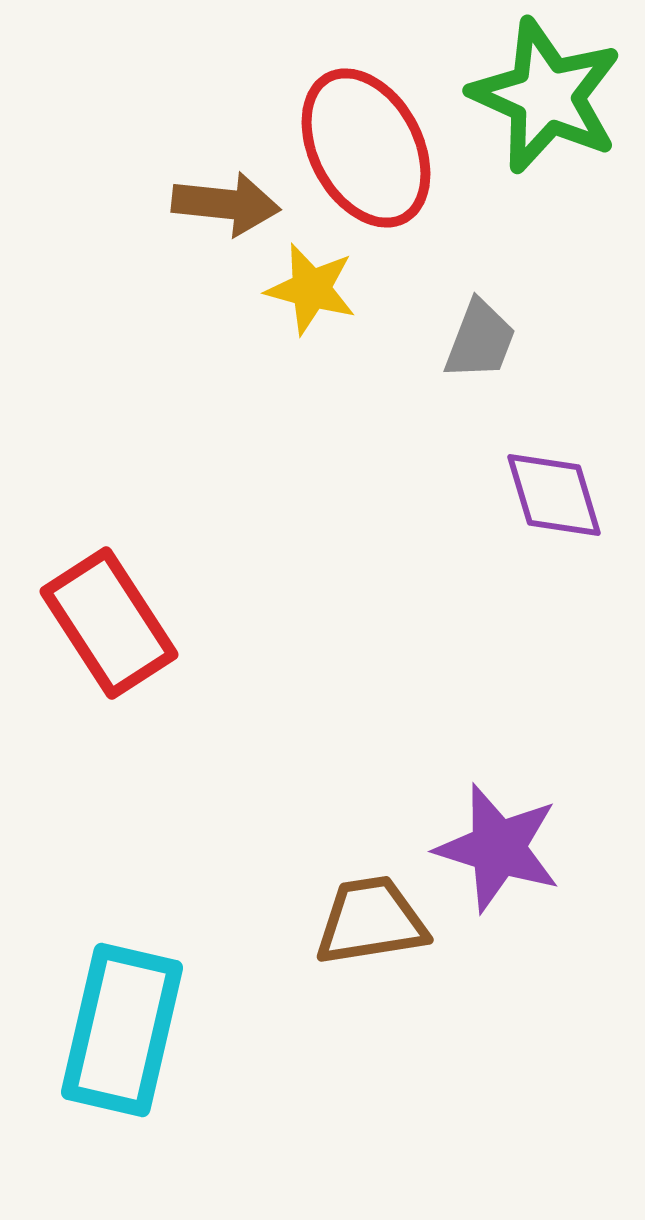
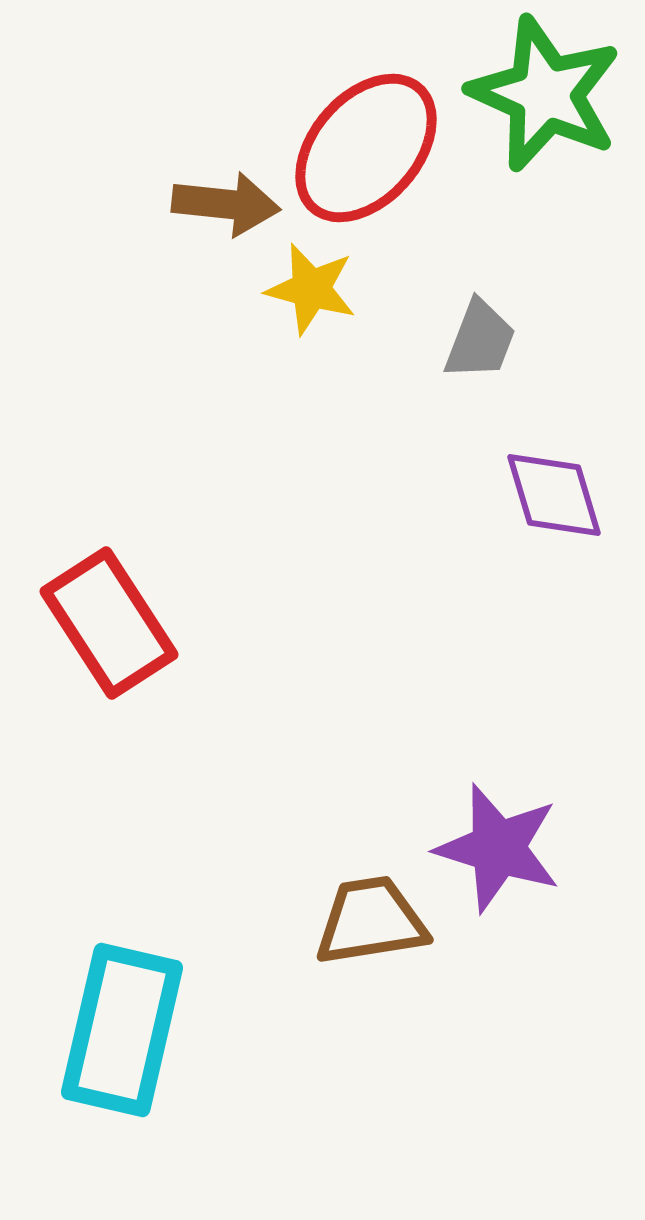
green star: moved 1 px left, 2 px up
red ellipse: rotated 69 degrees clockwise
